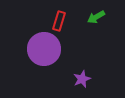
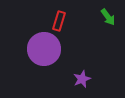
green arrow: moved 12 px right; rotated 96 degrees counterclockwise
